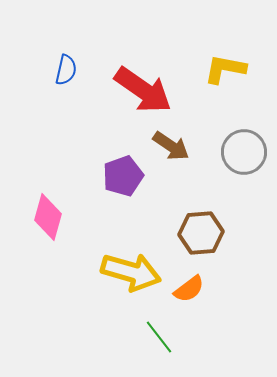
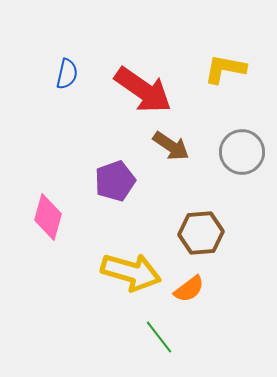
blue semicircle: moved 1 px right, 4 px down
gray circle: moved 2 px left
purple pentagon: moved 8 px left, 5 px down
